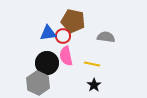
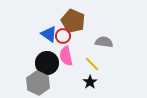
brown pentagon: rotated 10 degrees clockwise
blue triangle: moved 1 px right, 1 px down; rotated 42 degrees clockwise
gray semicircle: moved 2 px left, 5 px down
yellow line: rotated 35 degrees clockwise
black star: moved 4 px left, 3 px up
